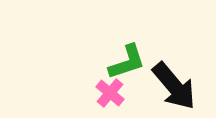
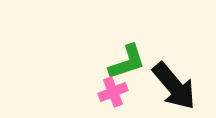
pink cross: moved 3 px right, 1 px up; rotated 28 degrees clockwise
